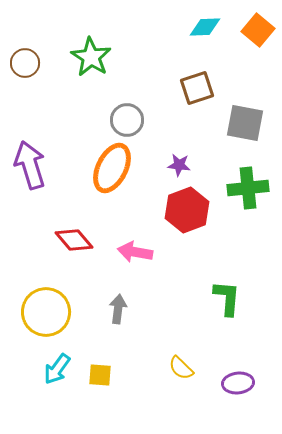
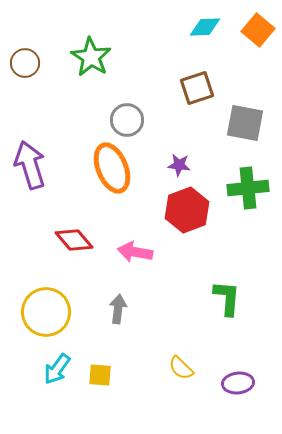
orange ellipse: rotated 48 degrees counterclockwise
